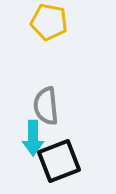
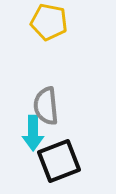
cyan arrow: moved 5 px up
